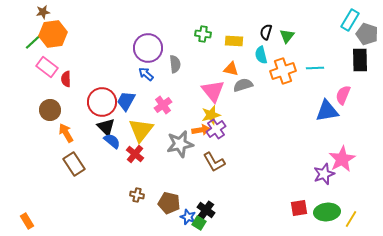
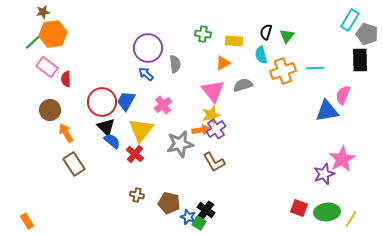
orange triangle at (231, 69): moved 8 px left, 6 px up; rotated 42 degrees counterclockwise
red square at (299, 208): rotated 30 degrees clockwise
